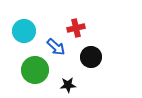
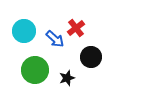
red cross: rotated 24 degrees counterclockwise
blue arrow: moved 1 px left, 8 px up
black star: moved 1 px left, 7 px up; rotated 14 degrees counterclockwise
